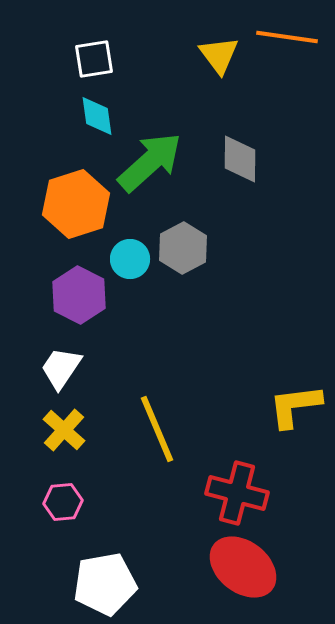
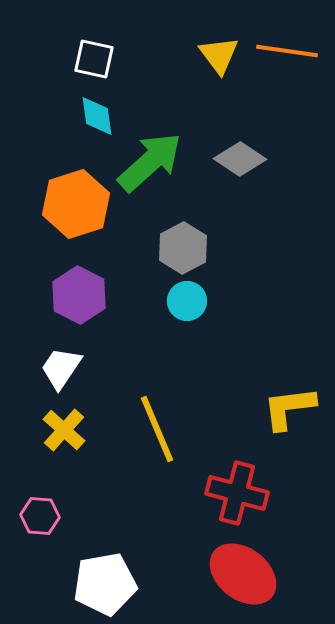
orange line: moved 14 px down
white square: rotated 21 degrees clockwise
gray diamond: rotated 57 degrees counterclockwise
cyan circle: moved 57 px right, 42 px down
yellow L-shape: moved 6 px left, 2 px down
pink hexagon: moved 23 px left, 14 px down; rotated 9 degrees clockwise
red ellipse: moved 7 px down
